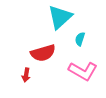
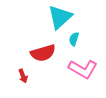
cyan semicircle: moved 6 px left
pink L-shape: moved 2 px up
red arrow: moved 3 px left, 1 px down; rotated 32 degrees counterclockwise
